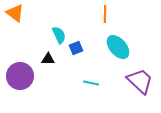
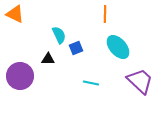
orange triangle: moved 1 px down; rotated 12 degrees counterclockwise
